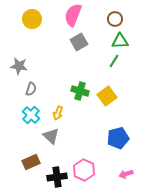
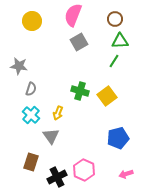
yellow circle: moved 2 px down
gray triangle: rotated 12 degrees clockwise
brown rectangle: rotated 48 degrees counterclockwise
black cross: rotated 18 degrees counterclockwise
